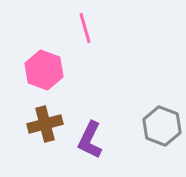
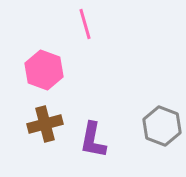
pink line: moved 4 px up
purple L-shape: moved 3 px right; rotated 15 degrees counterclockwise
